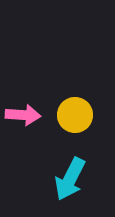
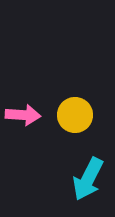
cyan arrow: moved 18 px right
